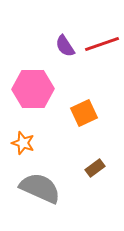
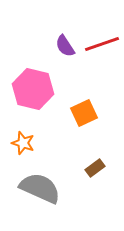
pink hexagon: rotated 15 degrees clockwise
